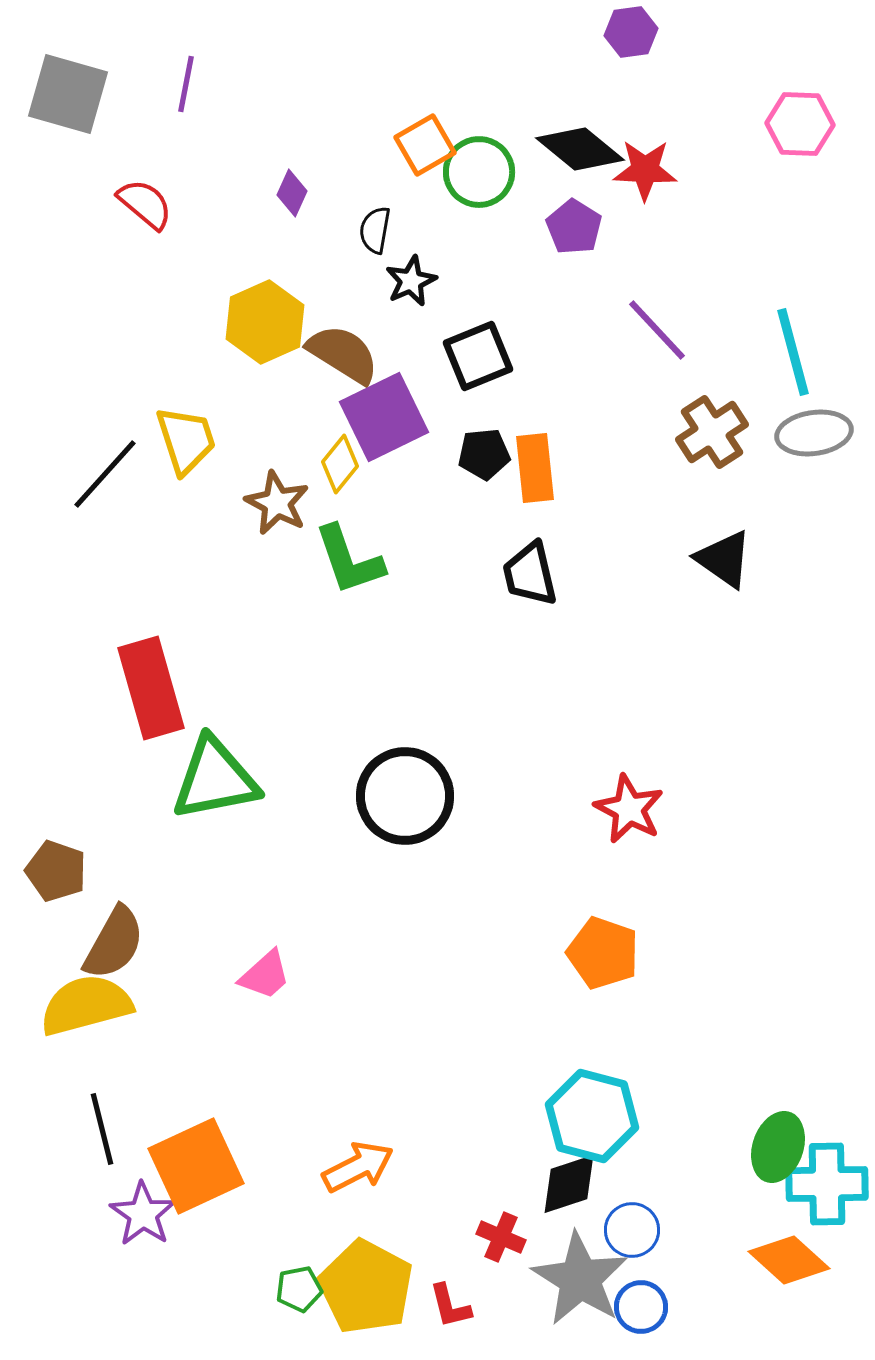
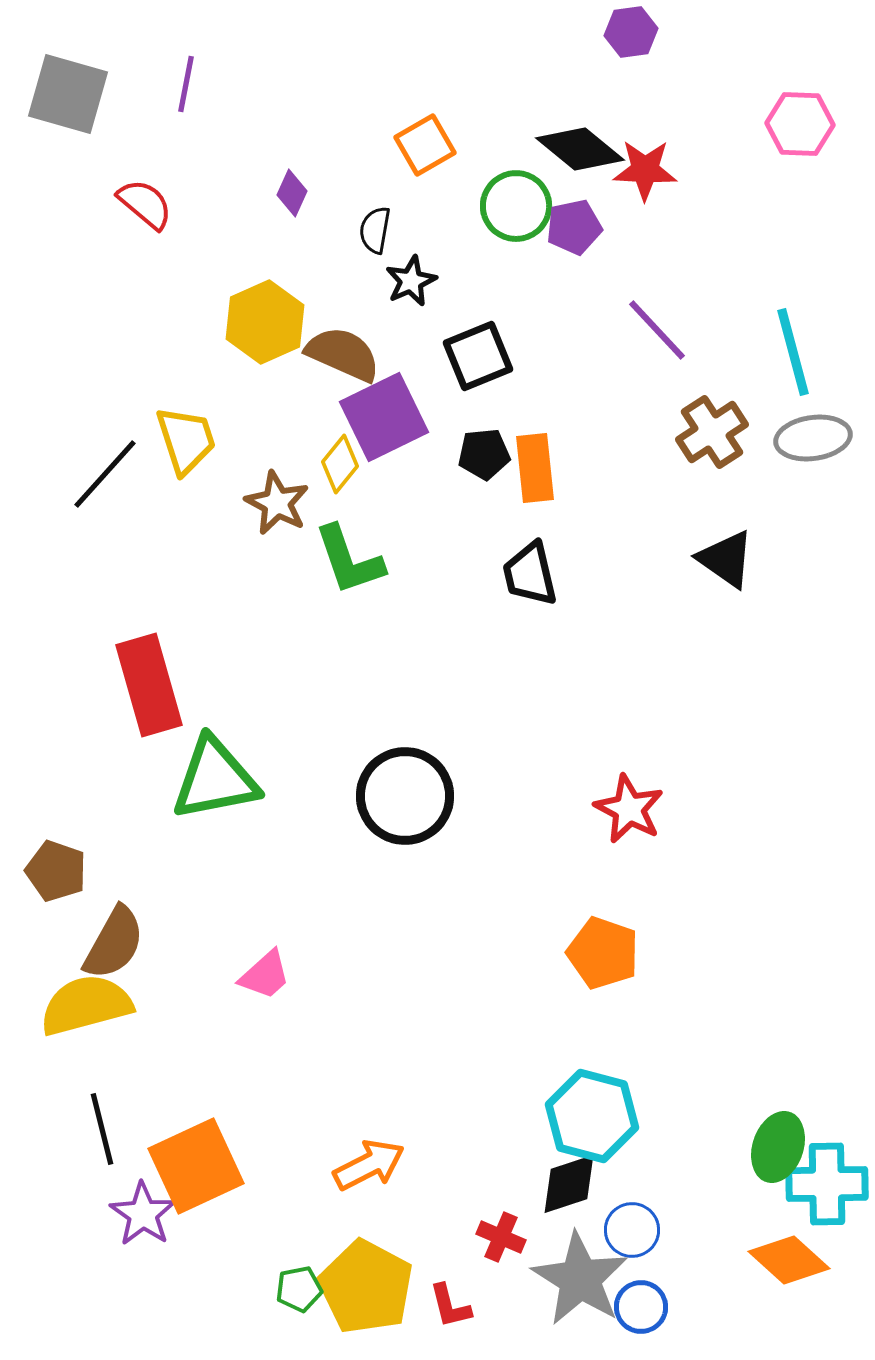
green circle at (479, 172): moved 37 px right, 34 px down
purple pentagon at (574, 227): rotated 28 degrees clockwise
brown semicircle at (343, 354): rotated 8 degrees counterclockwise
gray ellipse at (814, 433): moved 1 px left, 5 px down
black triangle at (724, 559): moved 2 px right
red rectangle at (151, 688): moved 2 px left, 3 px up
orange arrow at (358, 1167): moved 11 px right, 2 px up
